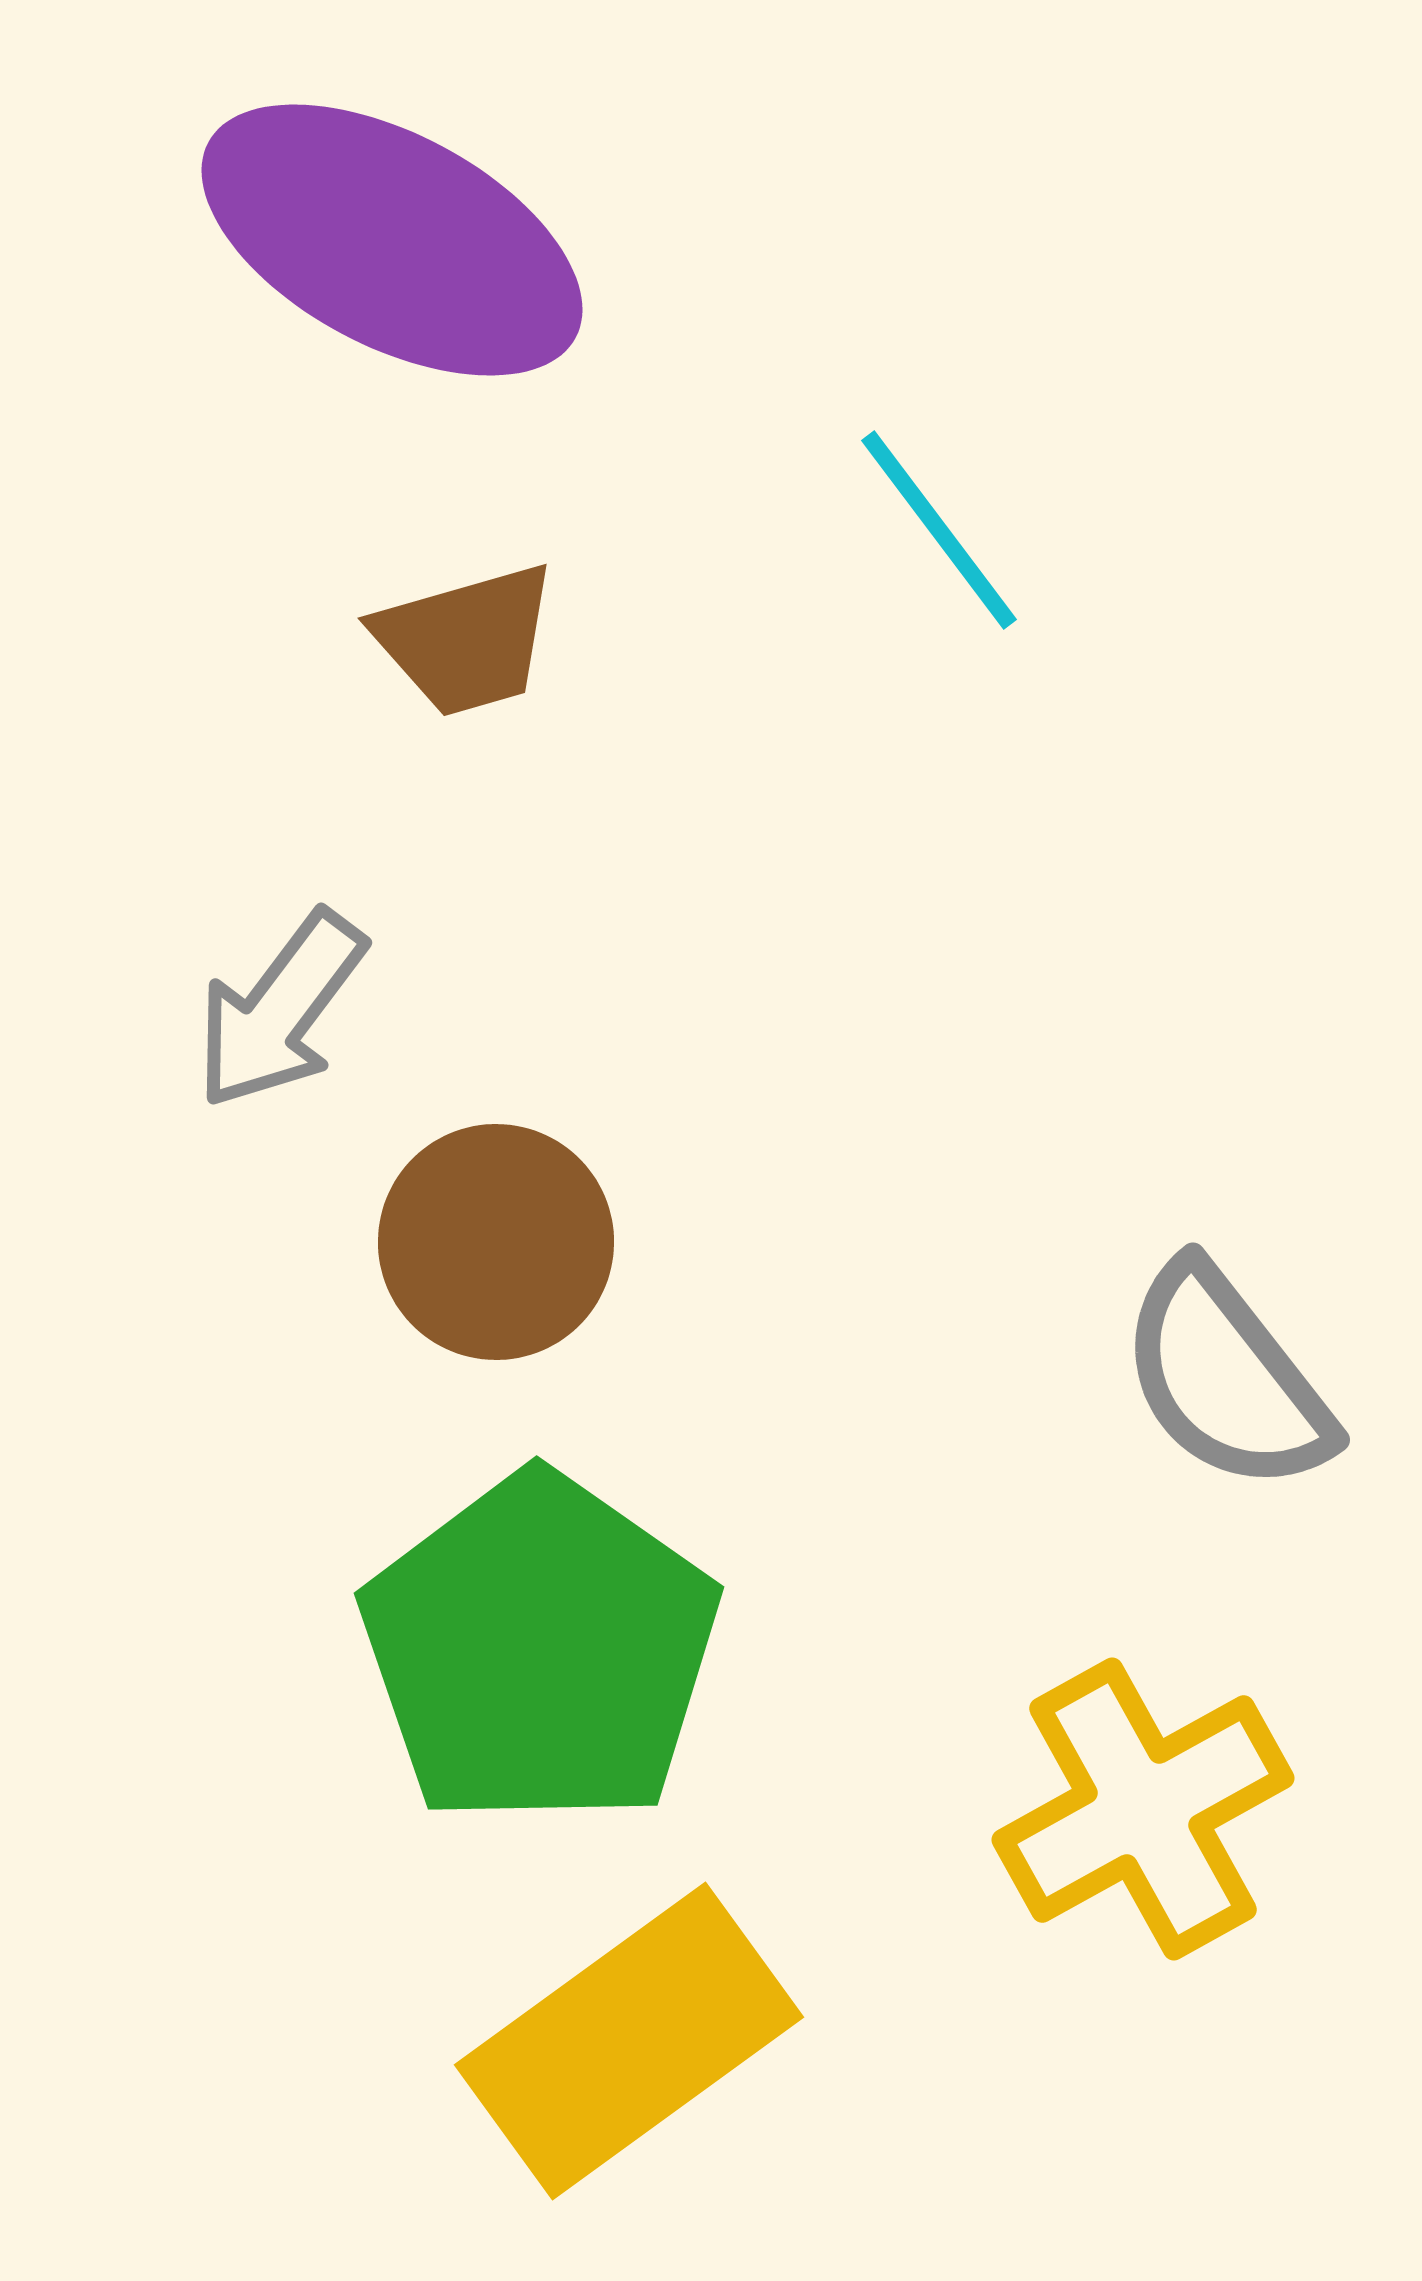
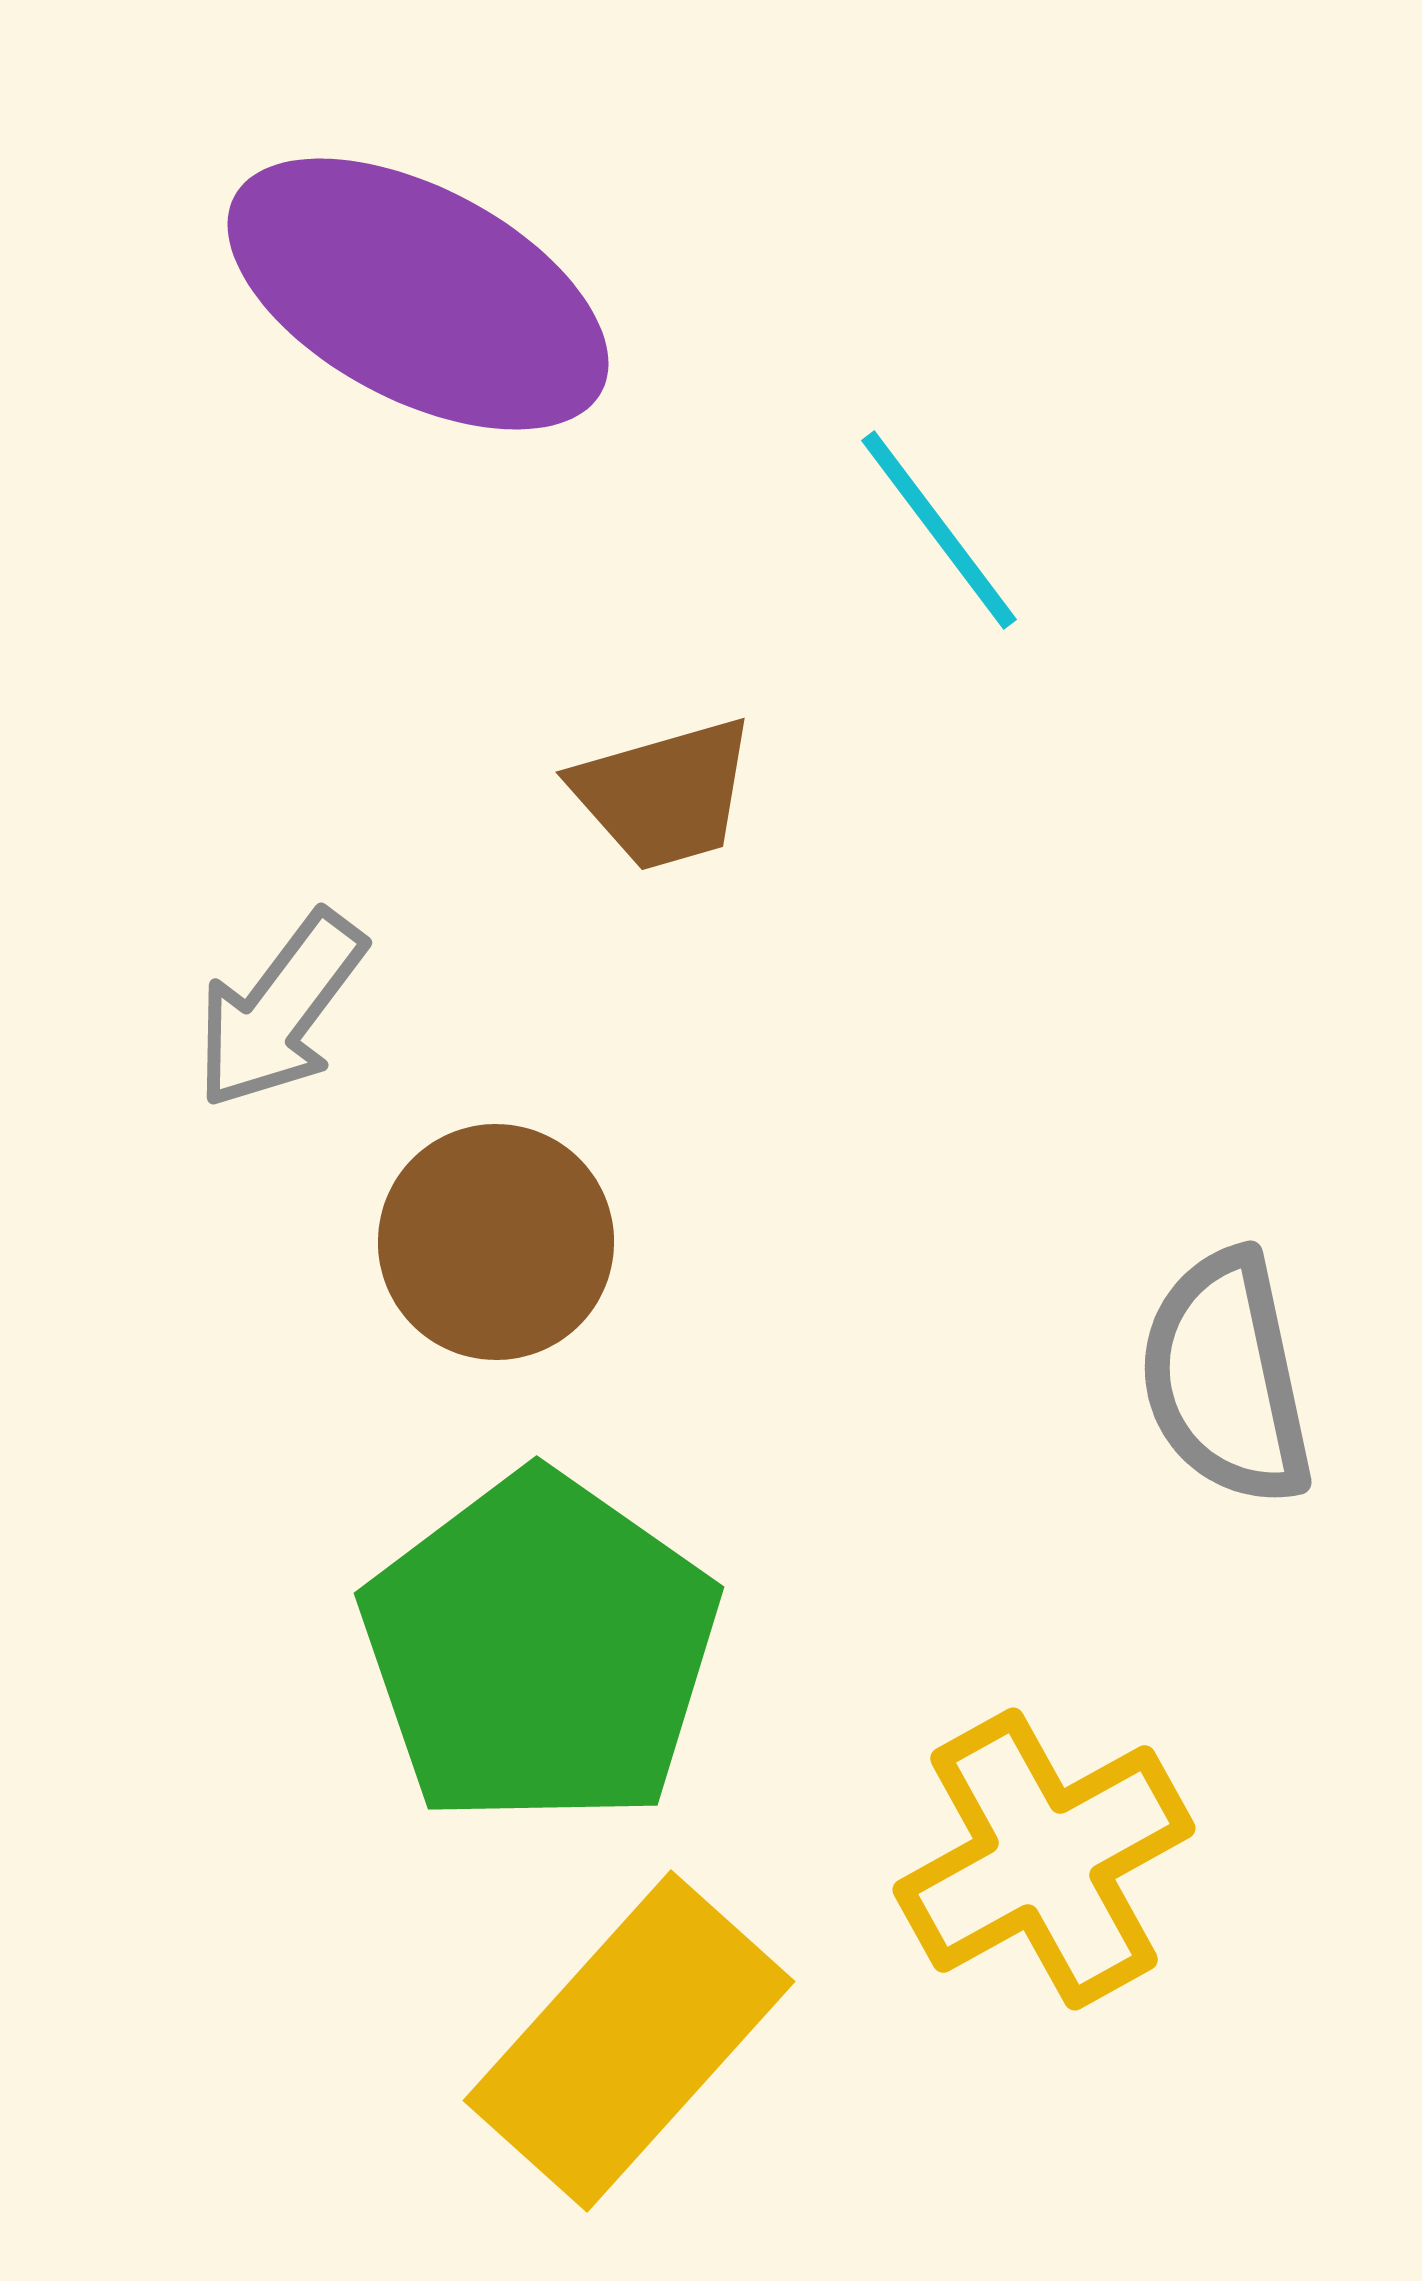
purple ellipse: moved 26 px right, 54 px down
brown trapezoid: moved 198 px right, 154 px down
gray semicircle: rotated 26 degrees clockwise
yellow cross: moved 99 px left, 50 px down
yellow rectangle: rotated 12 degrees counterclockwise
